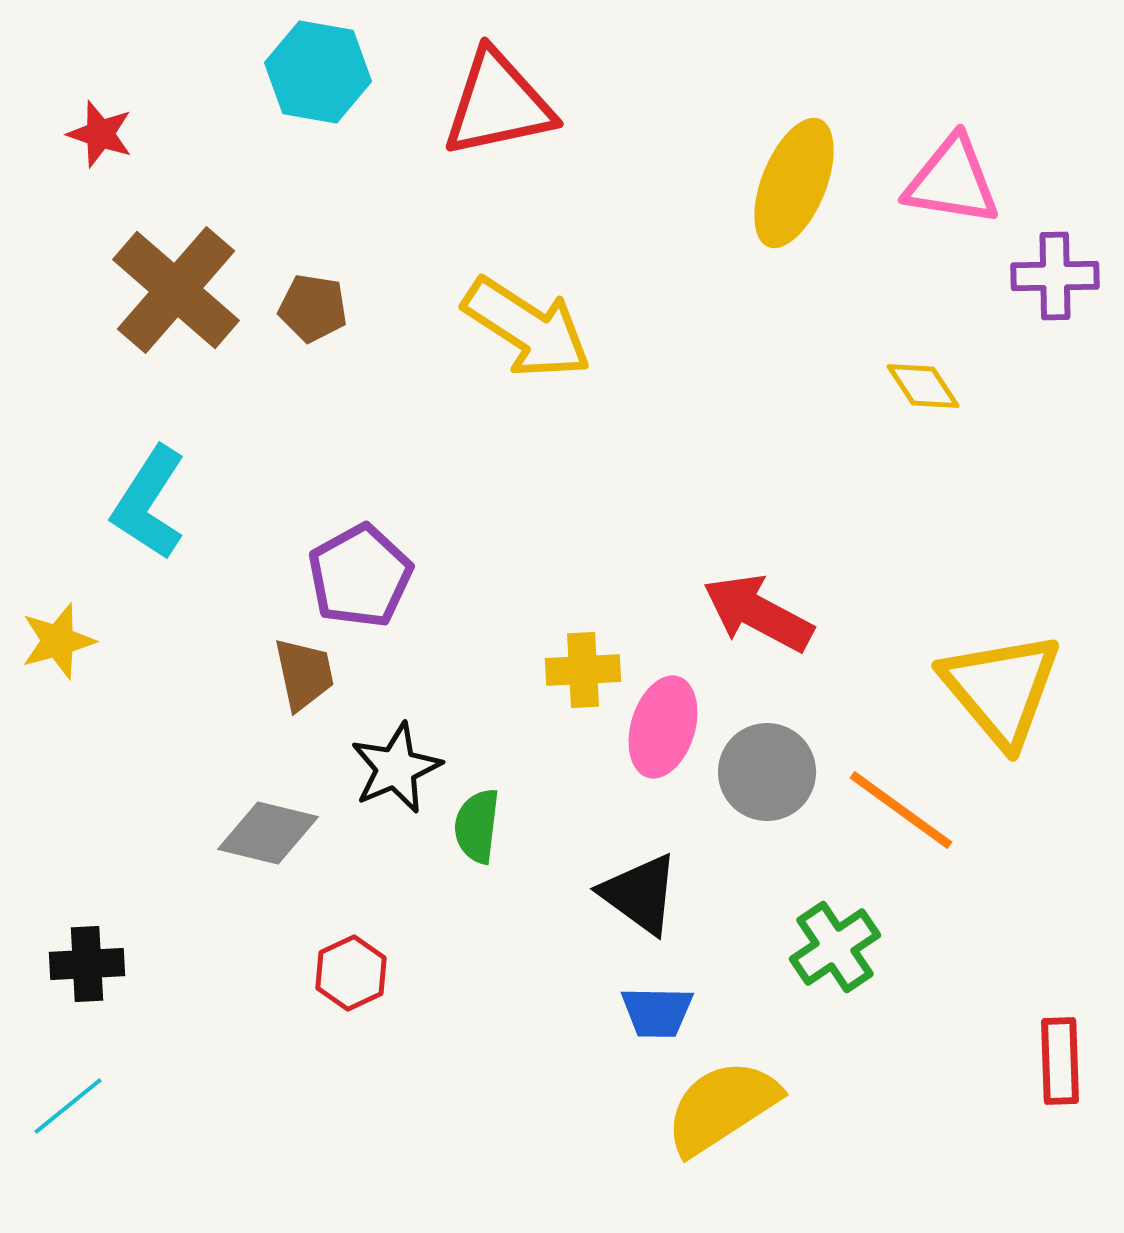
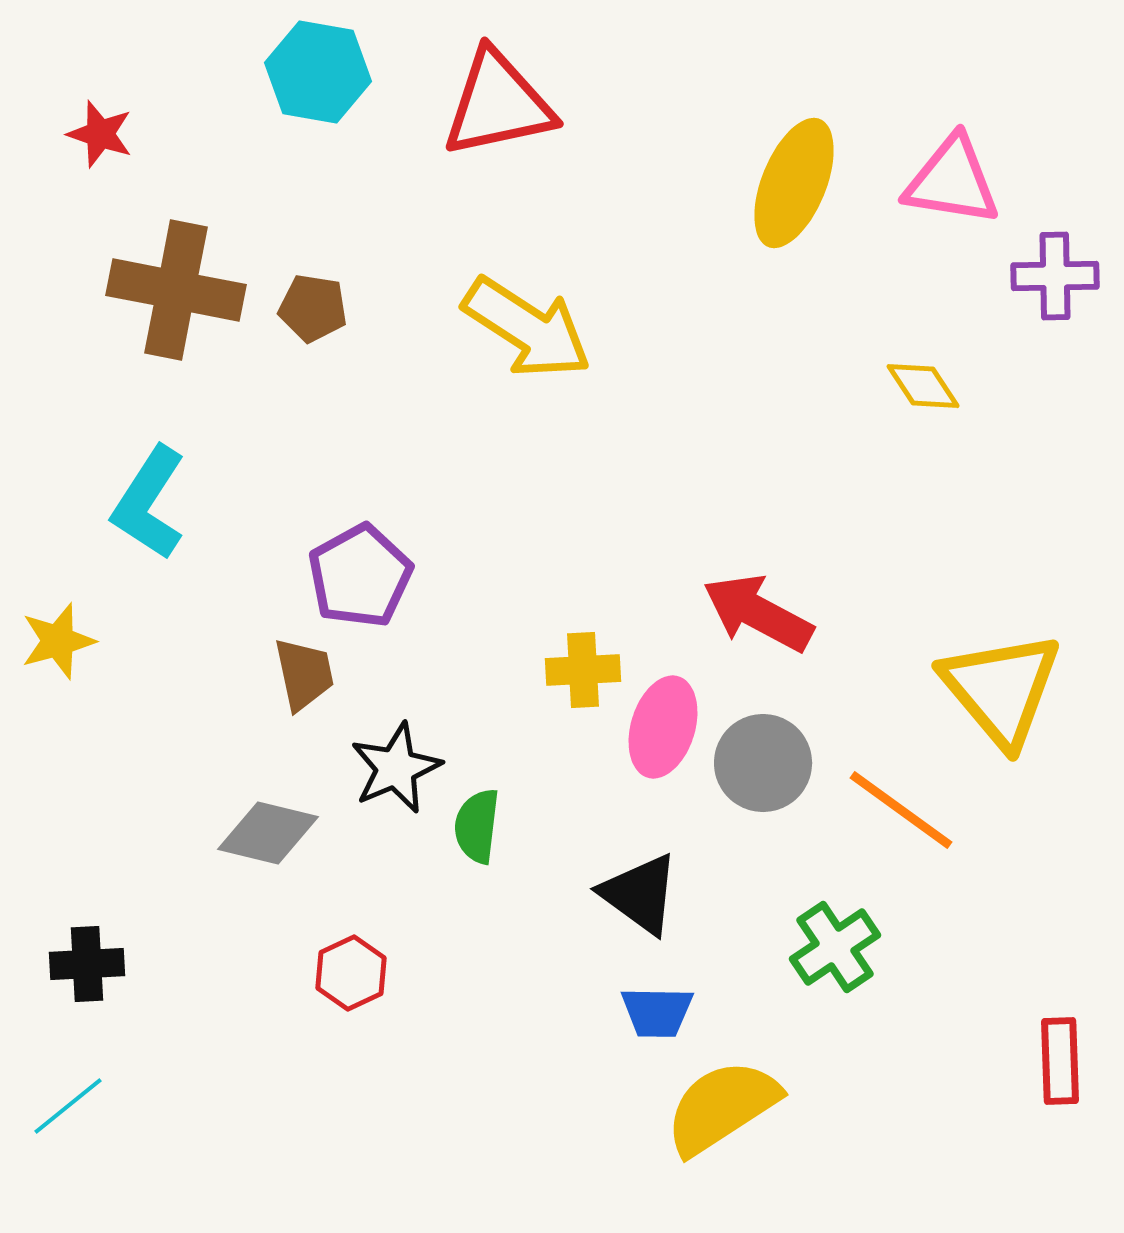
brown cross: rotated 30 degrees counterclockwise
gray circle: moved 4 px left, 9 px up
